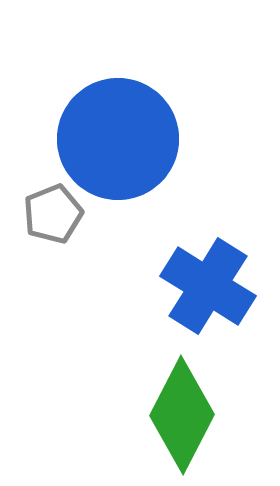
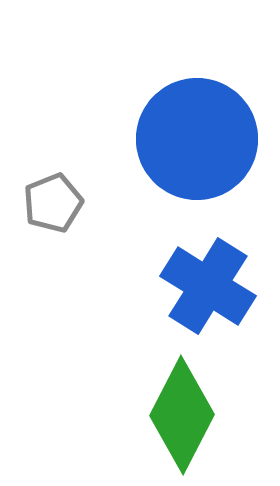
blue circle: moved 79 px right
gray pentagon: moved 11 px up
